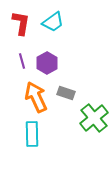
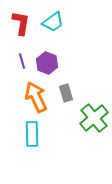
purple hexagon: rotated 10 degrees counterclockwise
gray rectangle: rotated 54 degrees clockwise
